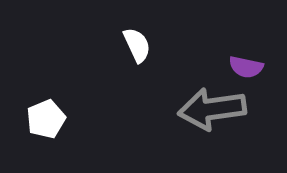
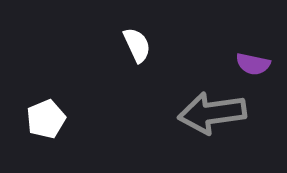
purple semicircle: moved 7 px right, 3 px up
gray arrow: moved 4 px down
